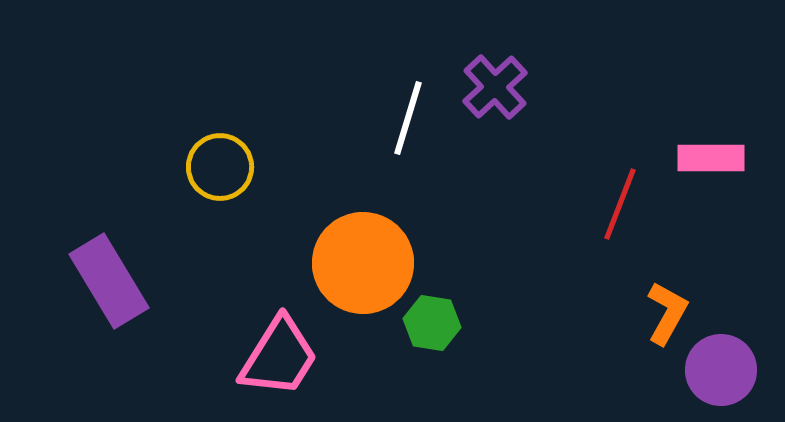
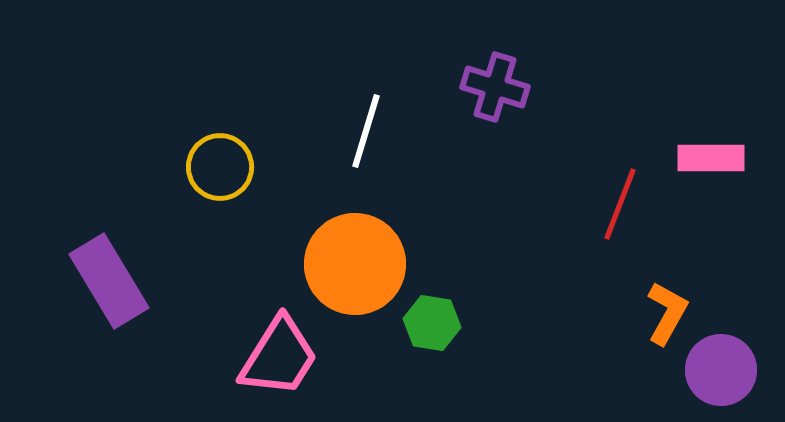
purple cross: rotated 30 degrees counterclockwise
white line: moved 42 px left, 13 px down
orange circle: moved 8 px left, 1 px down
